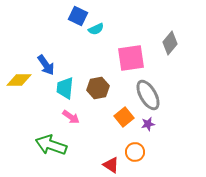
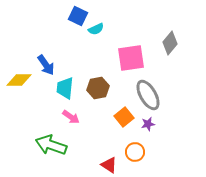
red triangle: moved 2 px left
